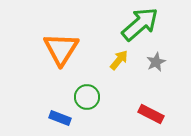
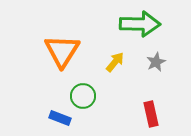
green arrow: rotated 42 degrees clockwise
orange triangle: moved 1 px right, 2 px down
yellow arrow: moved 4 px left, 2 px down
green circle: moved 4 px left, 1 px up
red rectangle: rotated 50 degrees clockwise
